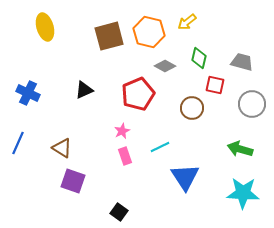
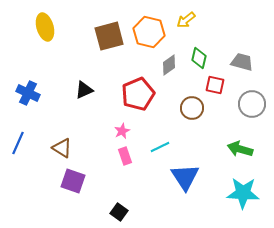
yellow arrow: moved 1 px left, 2 px up
gray diamond: moved 4 px right, 1 px up; rotated 65 degrees counterclockwise
